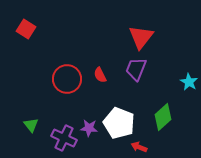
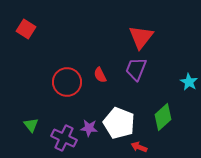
red circle: moved 3 px down
